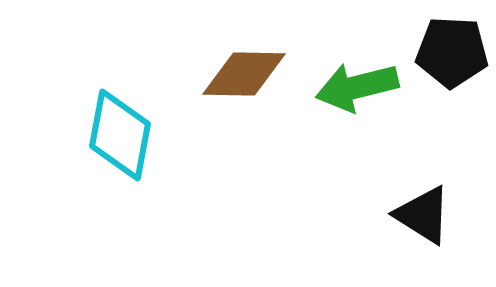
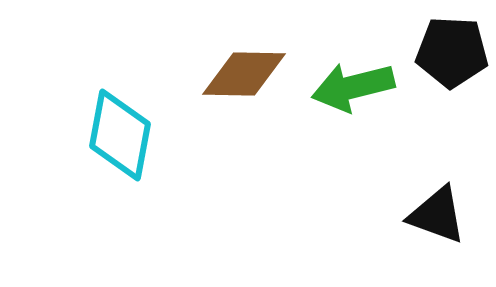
green arrow: moved 4 px left
black triangle: moved 14 px right; rotated 12 degrees counterclockwise
